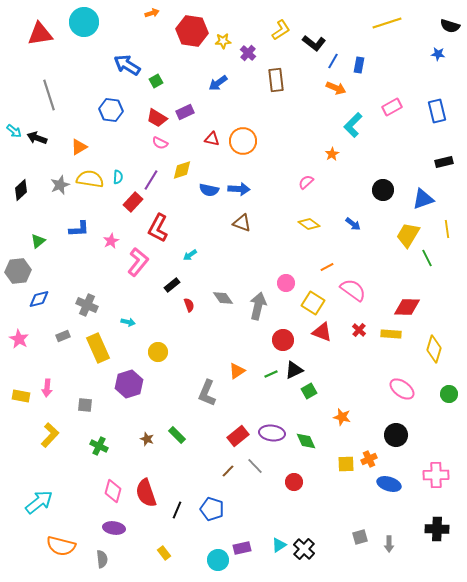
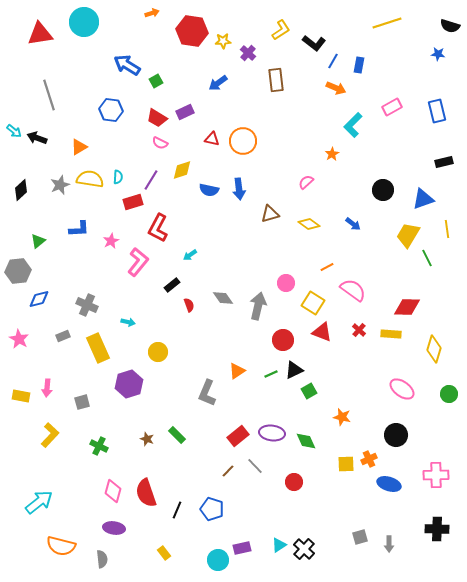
blue arrow at (239, 189): rotated 80 degrees clockwise
red rectangle at (133, 202): rotated 30 degrees clockwise
brown triangle at (242, 223): moved 28 px right, 9 px up; rotated 36 degrees counterclockwise
gray square at (85, 405): moved 3 px left, 3 px up; rotated 21 degrees counterclockwise
